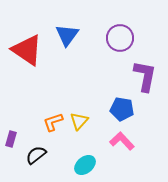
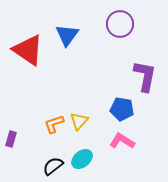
purple circle: moved 14 px up
red triangle: moved 1 px right
orange L-shape: moved 1 px right, 2 px down
pink L-shape: rotated 15 degrees counterclockwise
black semicircle: moved 17 px right, 11 px down
cyan ellipse: moved 3 px left, 6 px up
